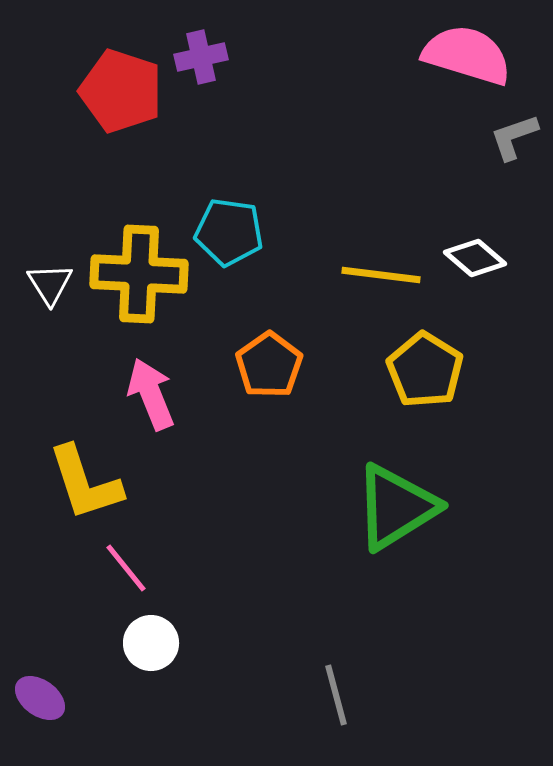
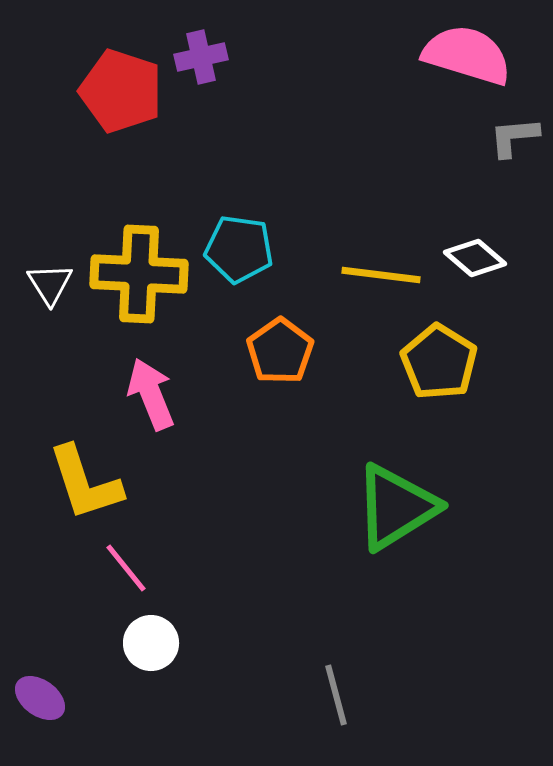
gray L-shape: rotated 14 degrees clockwise
cyan pentagon: moved 10 px right, 17 px down
orange pentagon: moved 11 px right, 14 px up
yellow pentagon: moved 14 px right, 8 px up
